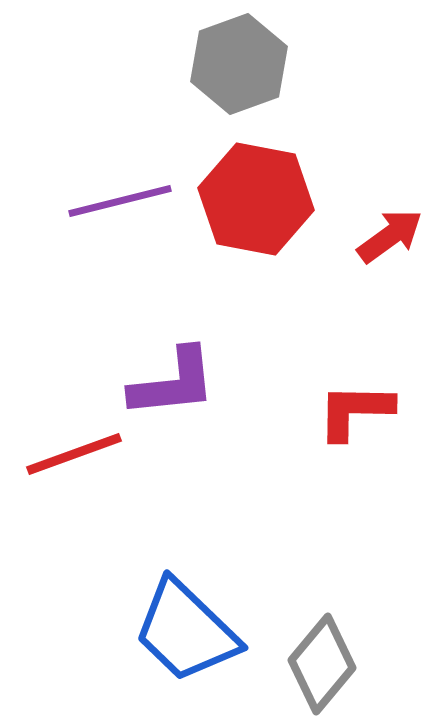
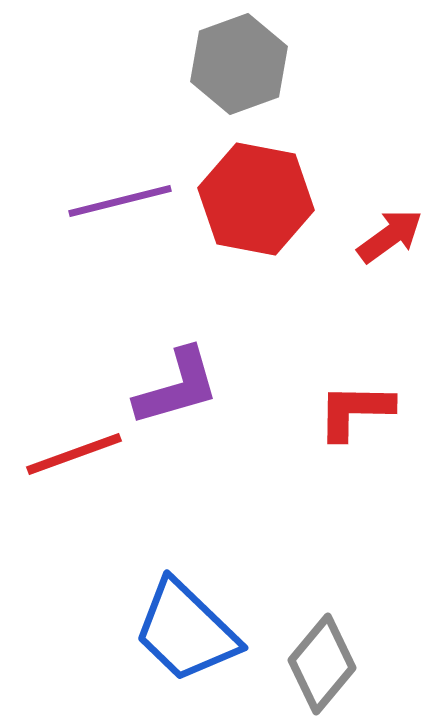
purple L-shape: moved 4 px right, 4 px down; rotated 10 degrees counterclockwise
